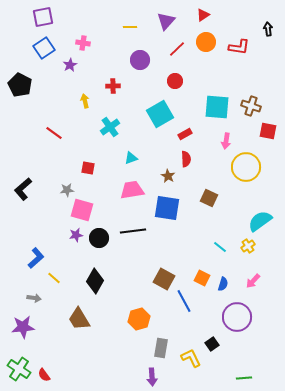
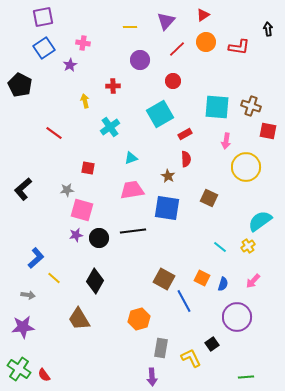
red circle at (175, 81): moved 2 px left
gray arrow at (34, 298): moved 6 px left, 3 px up
green line at (244, 378): moved 2 px right, 1 px up
